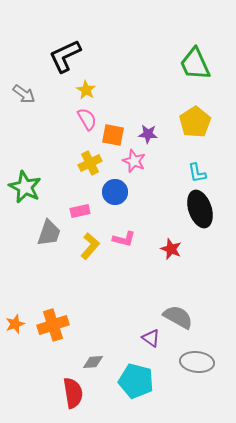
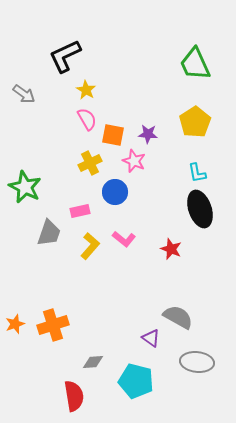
pink L-shape: rotated 25 degrees clockwise
red semicircle: moved 1 px right, 3 px down
